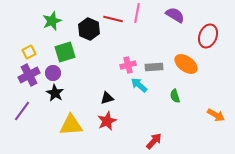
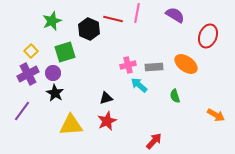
yellow square: moved 2 px right, 1 px up; rotated 16 degrees counterclockwise
purple cross: moved 1 px left, 1 px up
black triangle: moved 1 px left
